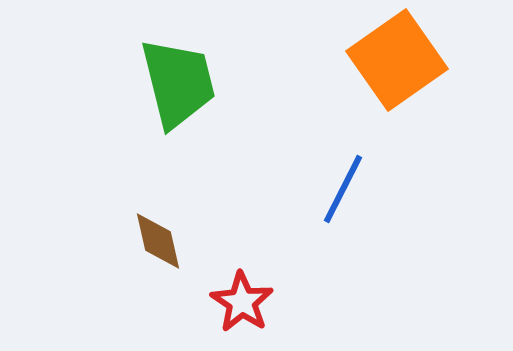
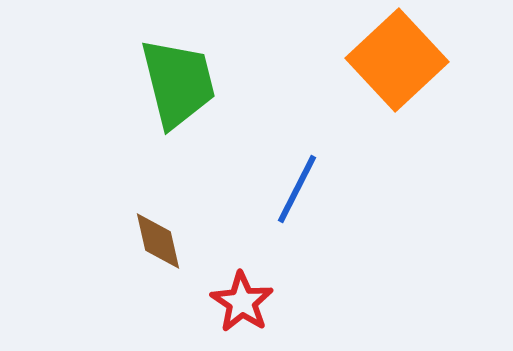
orange square: rotated 8 degrees counterclockwise
blue line: moved 46 px left
